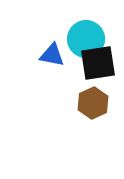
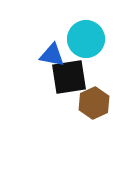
black square: moved 29 px left, 14 px down
brown hexagon: moved 1 px right
